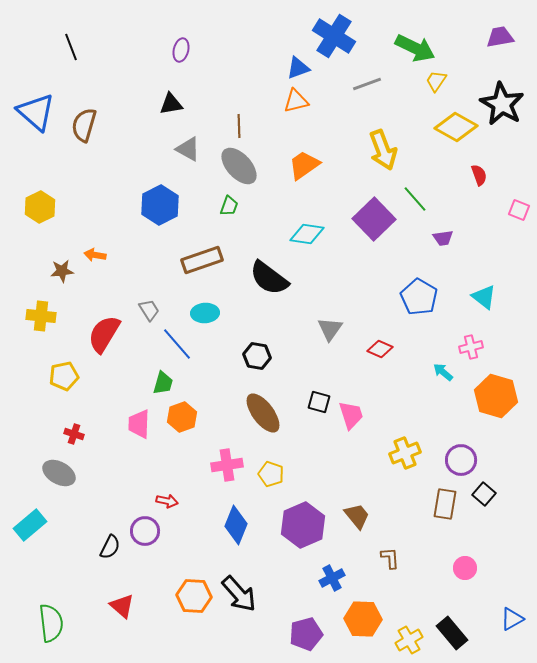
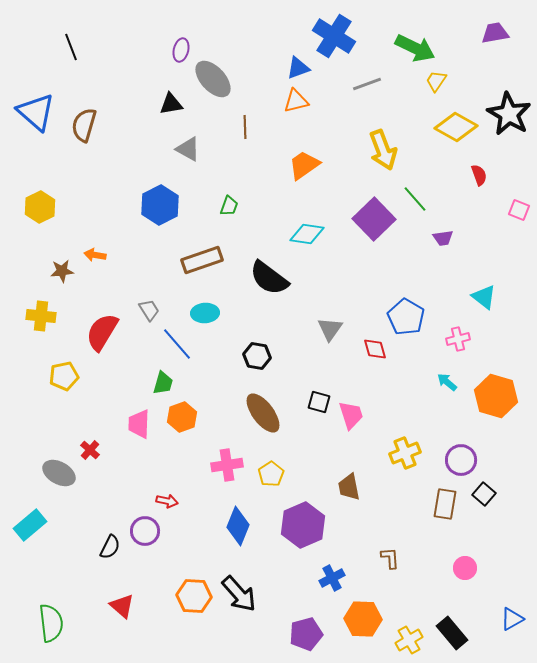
purple trapezoid at (500, 37): moved 5 px left, 4 px up
black star at (502, 104): moved 7 px right, 10 px down
brown line at (239, 126): moved 6 px right, 1 px down
gray ellipse at (239, 166): moved 26 px left, 87 px up
blue pentagon at (419, 297): moved 13 px left, 20 px down
red semicircle at (104, 334): moved 2 px left, 2 px up
pink cross at (471, 347): moved 13 px left, 8 px up
red diamond at (380, 349): moved 5 px left; rotated 50 degrees clockwise
cyan arrow at (443, 372): moved 4 px right, 10 px down
red cross at (74, 434): moved 16 px right, 16 px down; rotated 24 degrees clockwise
yellow pentagon at (271, 474): rotated 20 degrees clockwise
brown trapezoid at (357, 516): moved 8 px left, 29 px up; rotated 152 degrees counterclockwise
blue diamond at (236, 525): moved 2 px right, 1 px down
